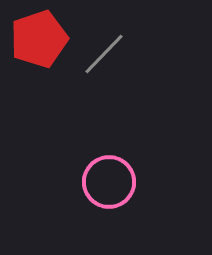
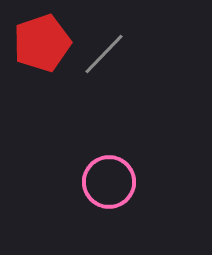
red pentagon: moved 3 px right, 4 px down
